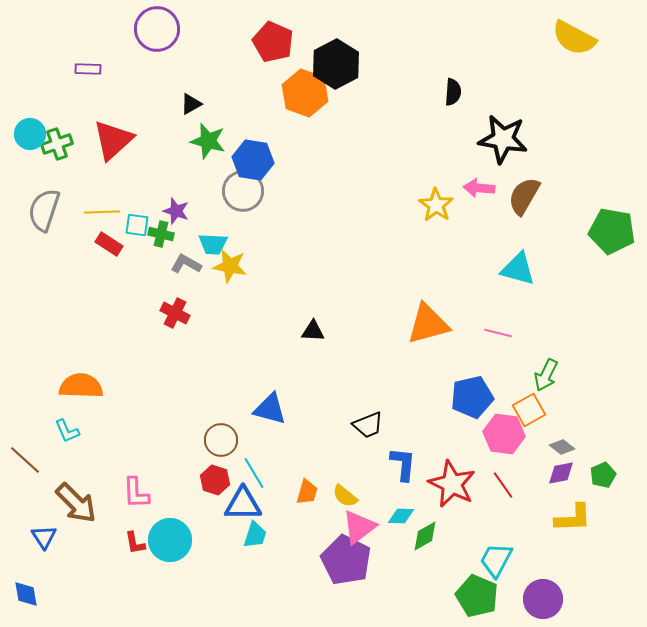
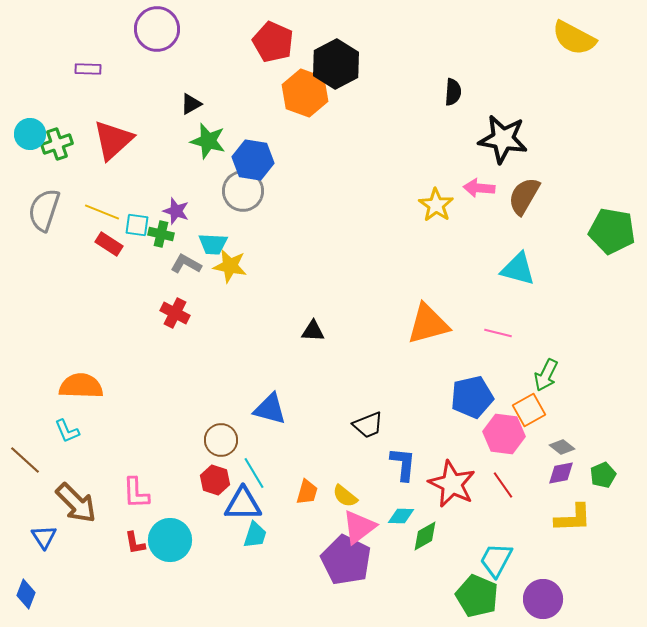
yellow line at (102, 212): rotated 24 degrees clockwise
blue diamond at (26, 594): rotated 32 degrees clockwise
